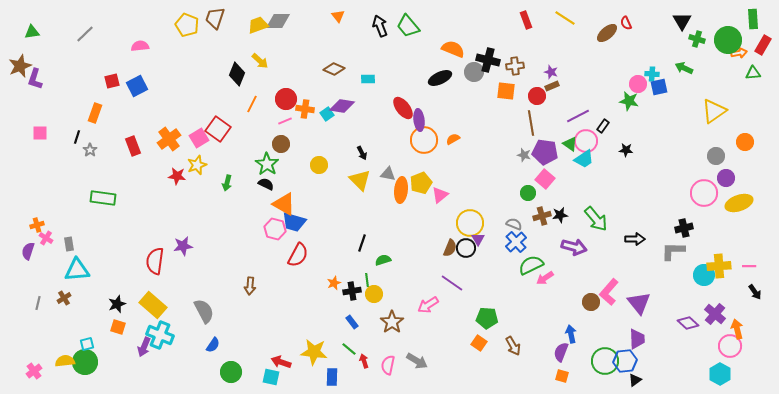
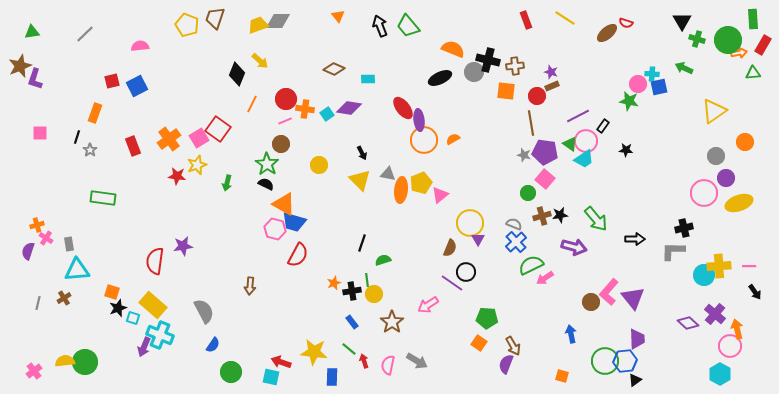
red semicircle at (626, 23): rotated 48 degrees counterclockwise
purple diamond at (342, 106): moved 7 px right, 2 px down
black circle at (466, 248): moved 24 px down
purple triangle at (639, 303): moved 6 px left, 5 px up
black star at (117, 304): moved 1 px right, 4 px down
orange square at (118, 327): moved 6 px left, 35 px up
cyan square at (87, 344): moved 46 px right, 26 px up; rotated 32 degrees clockwise
purple semicircle at (561, 352): moved 55 px left, 12 px down
